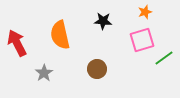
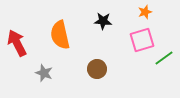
gray star: rotated 18 degrees counterclockwise
